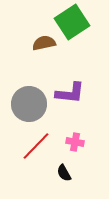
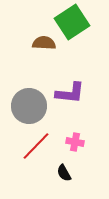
brown semicircle: rotated 15 degrees clockwise
gray circle: moved 2 px down
